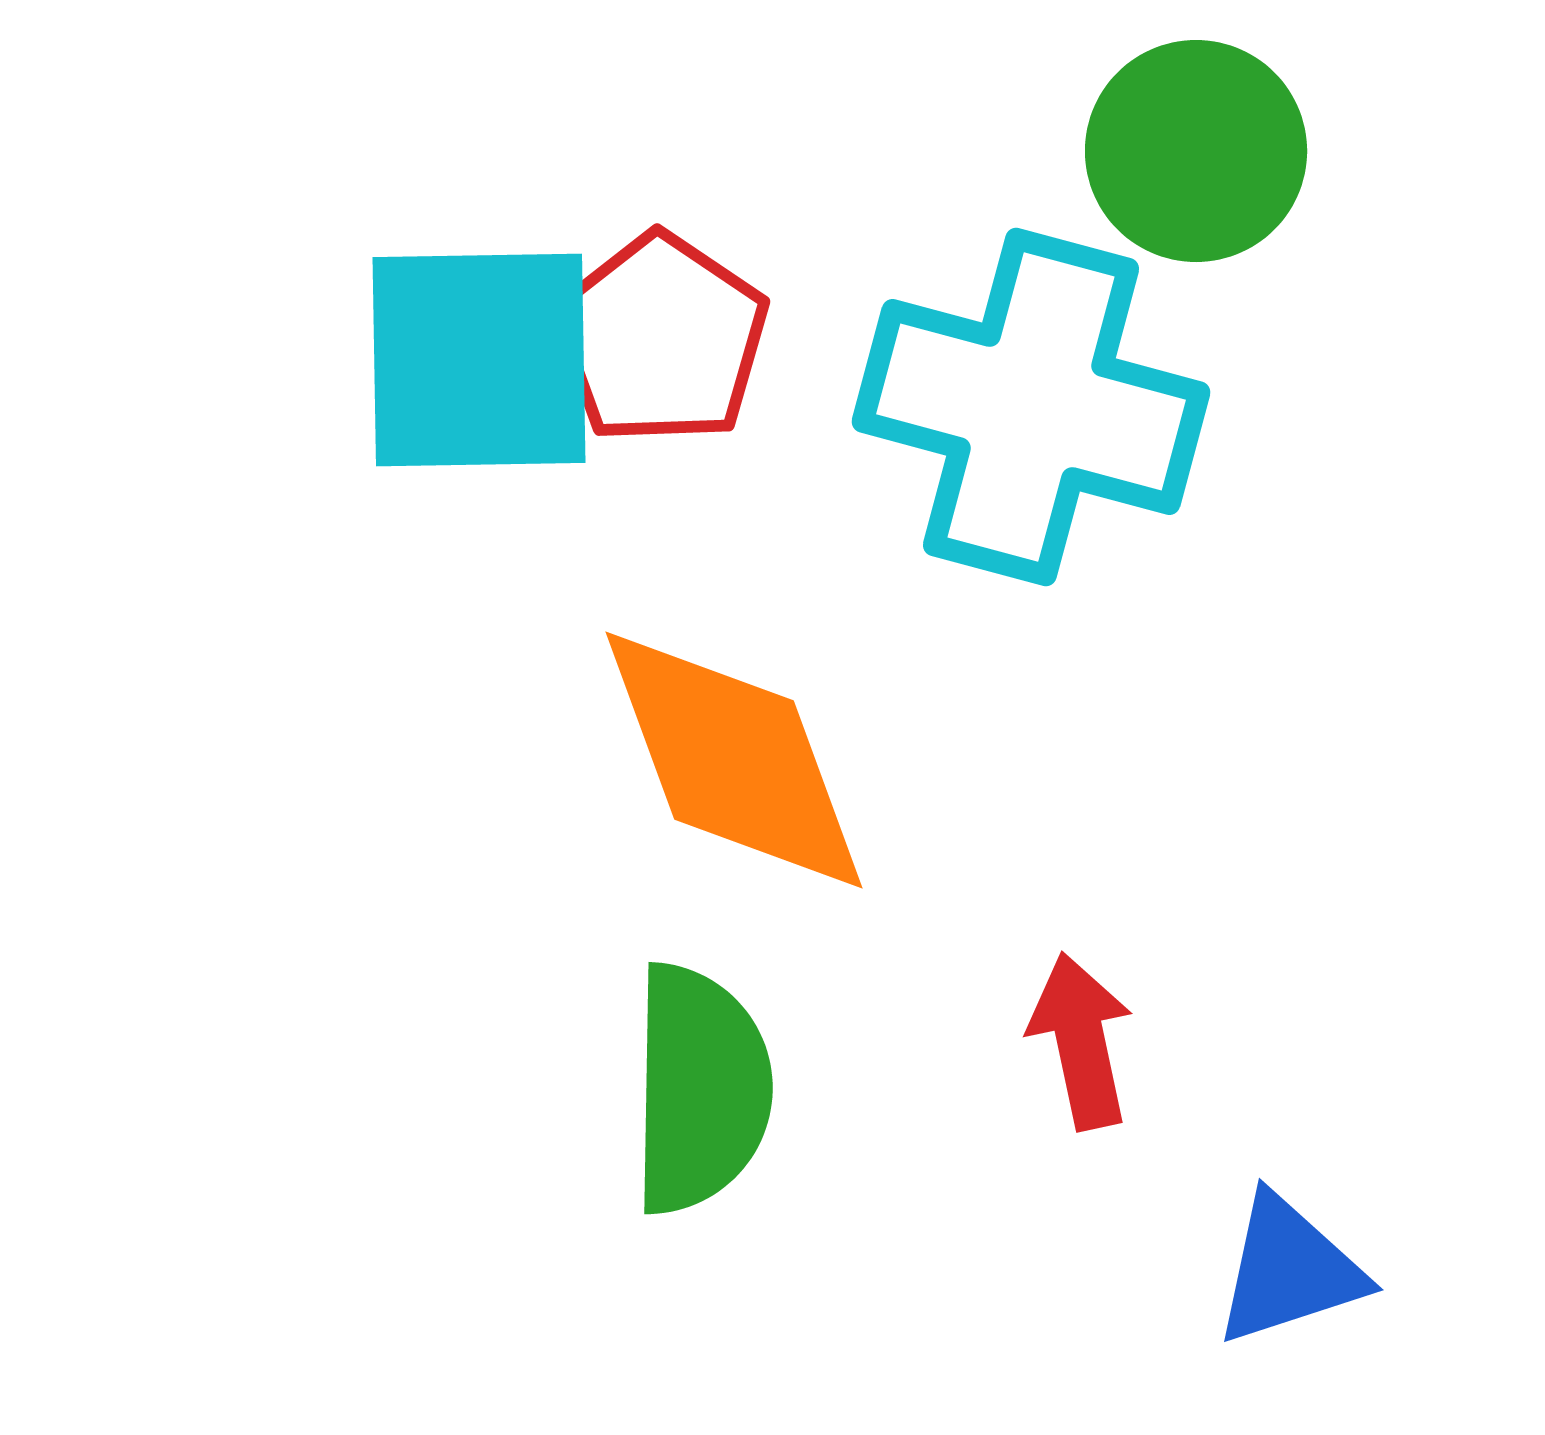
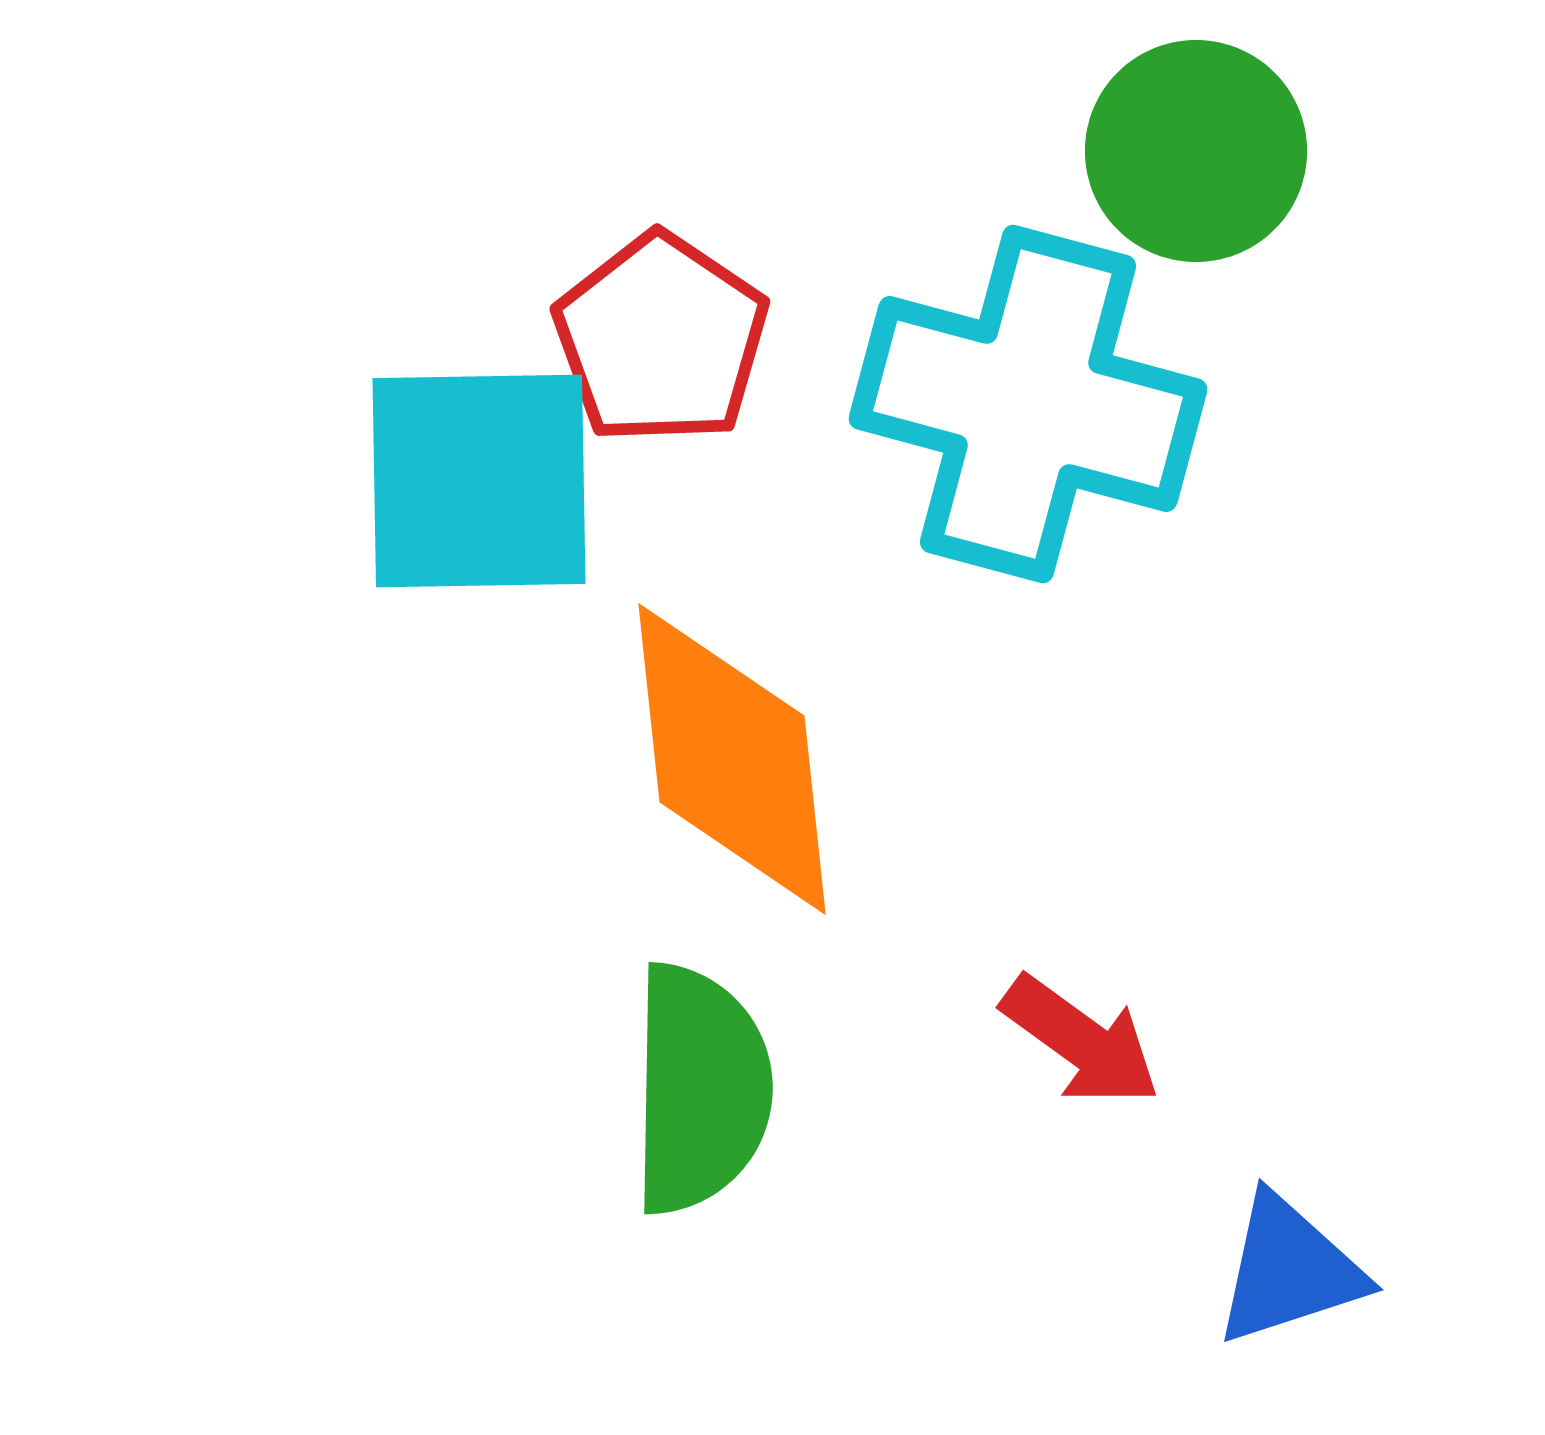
cyan square: moved 121 px down
cyan cross: moved 3 px left, 3 px up
orange diamond: moved 2 px left, 1 px up; rotated 14 degrees clockwise
red arrow: rotated 138 degrees clockwise
